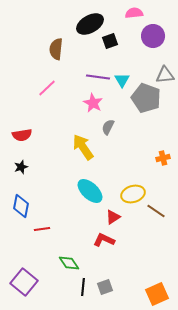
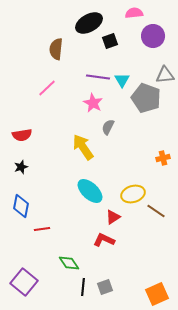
black ellipse: moved 1 px left, 1 px up
